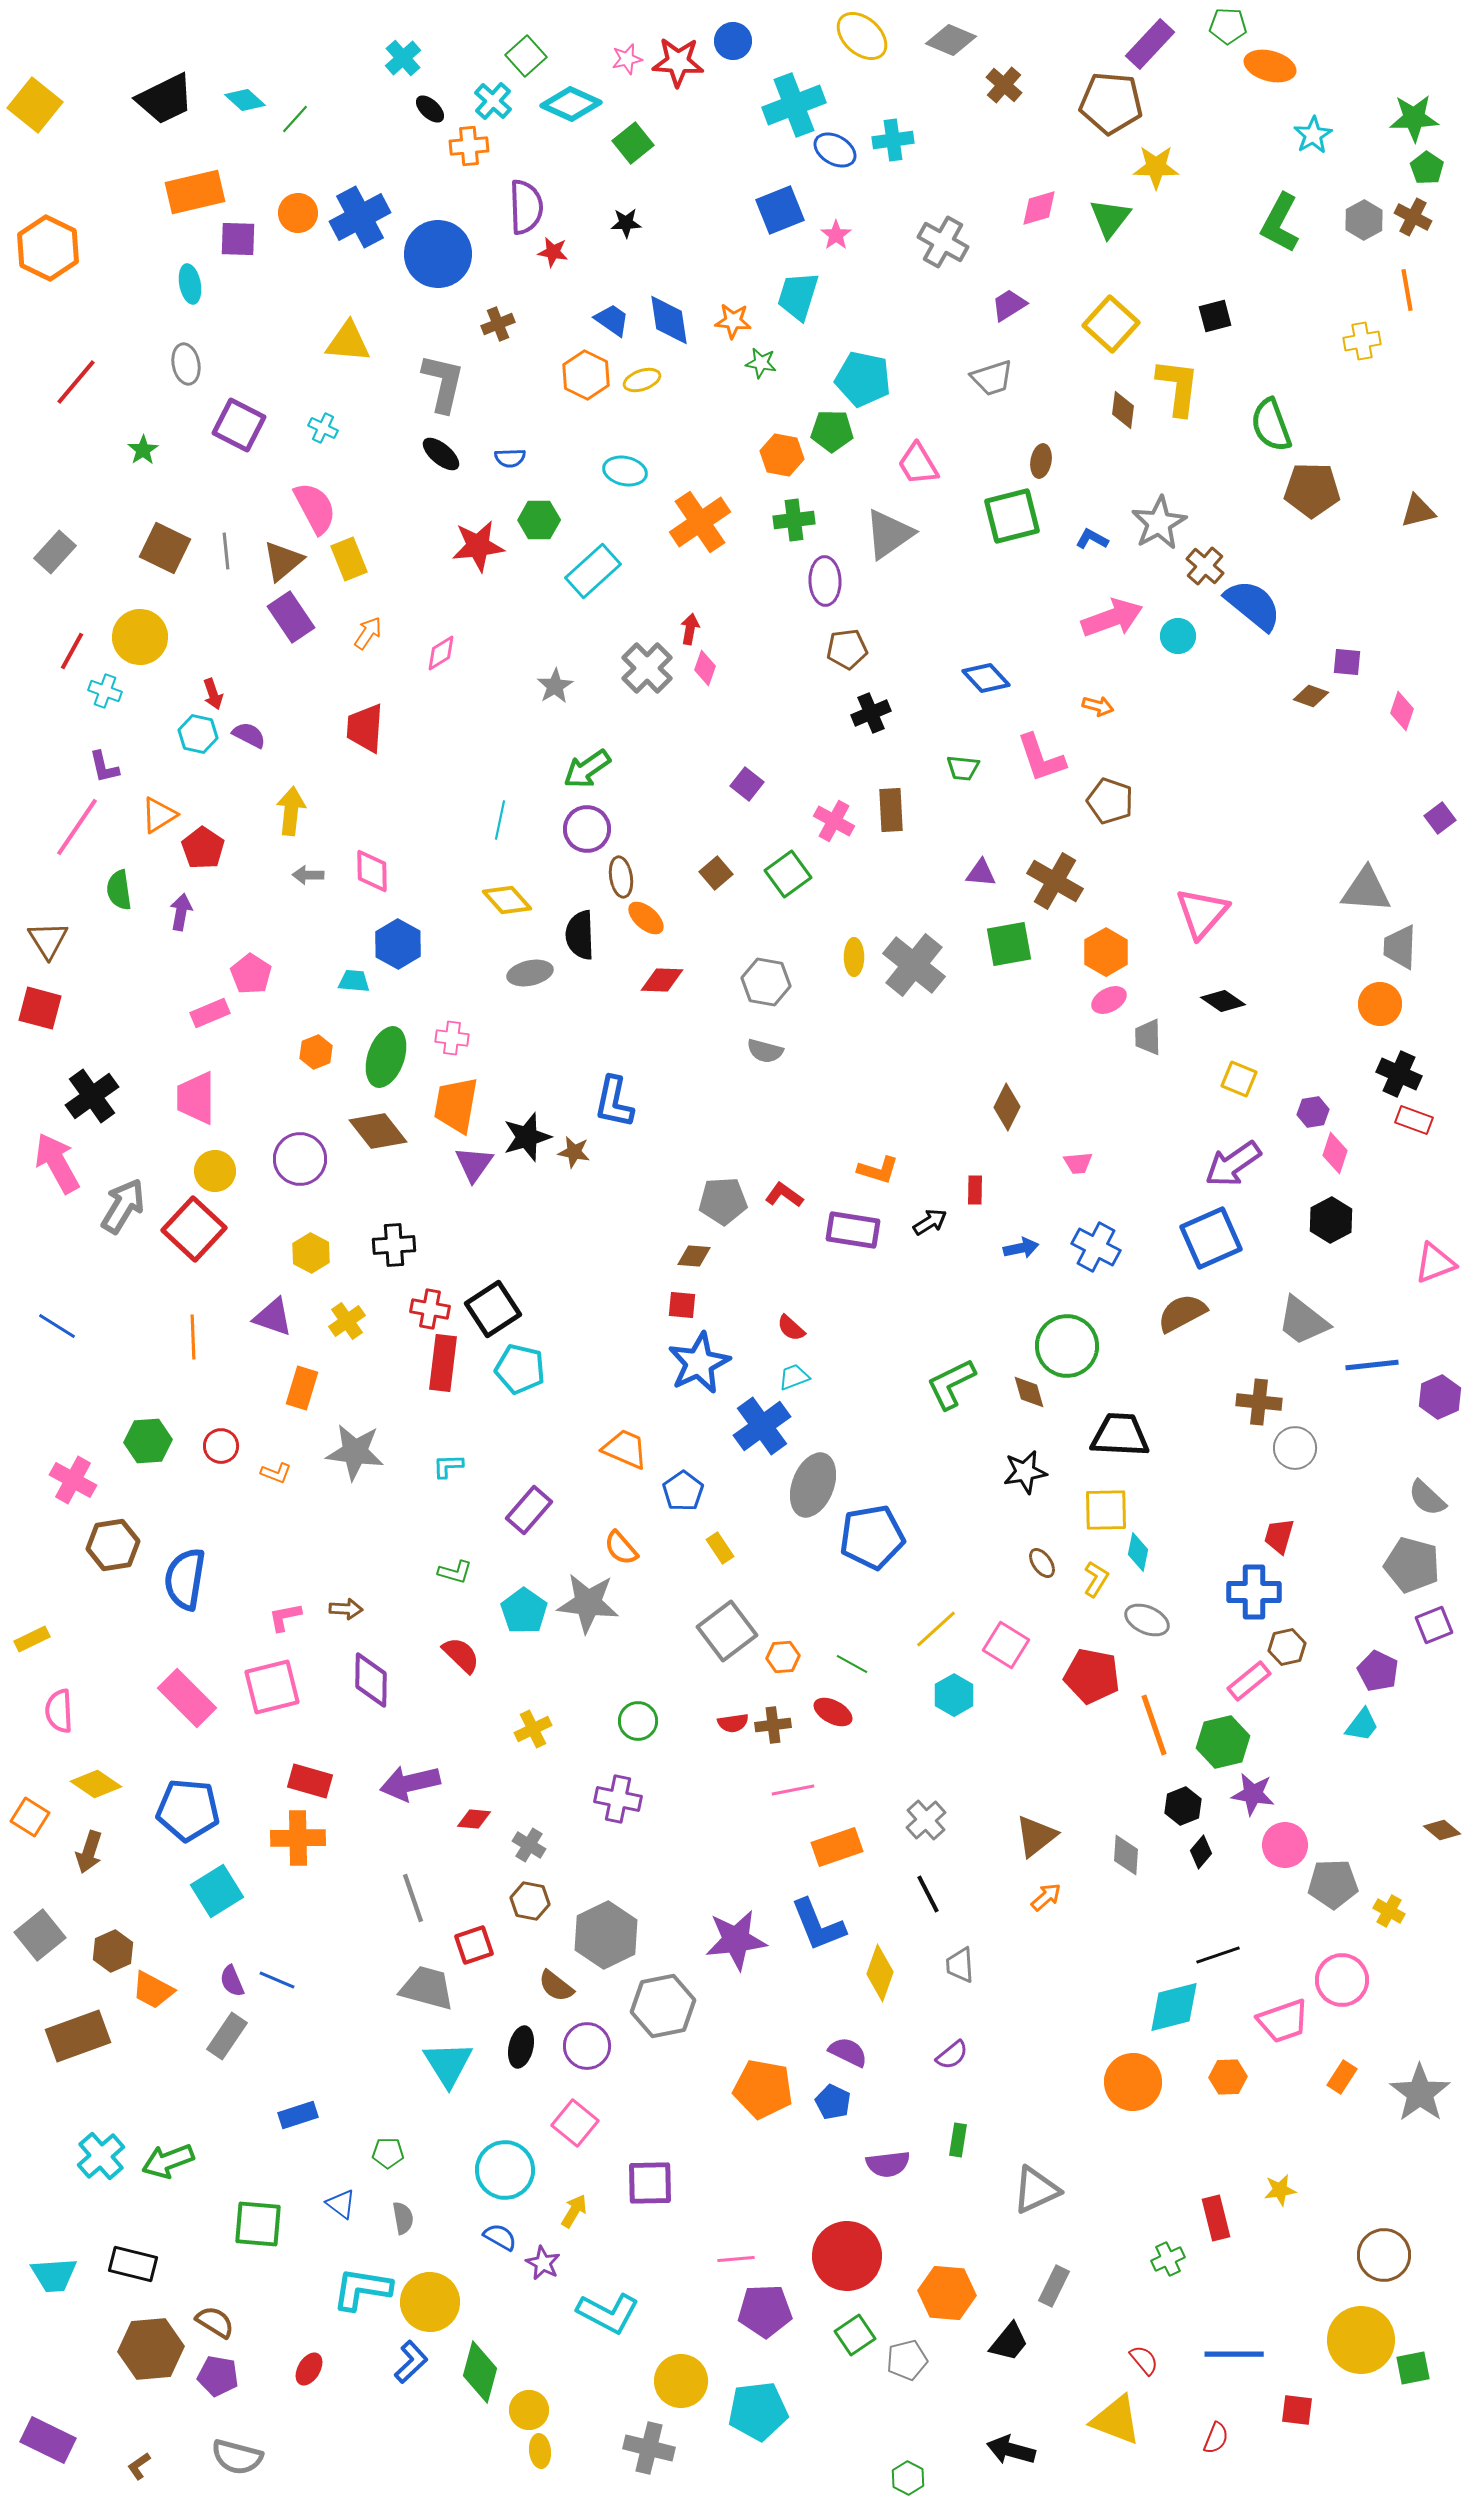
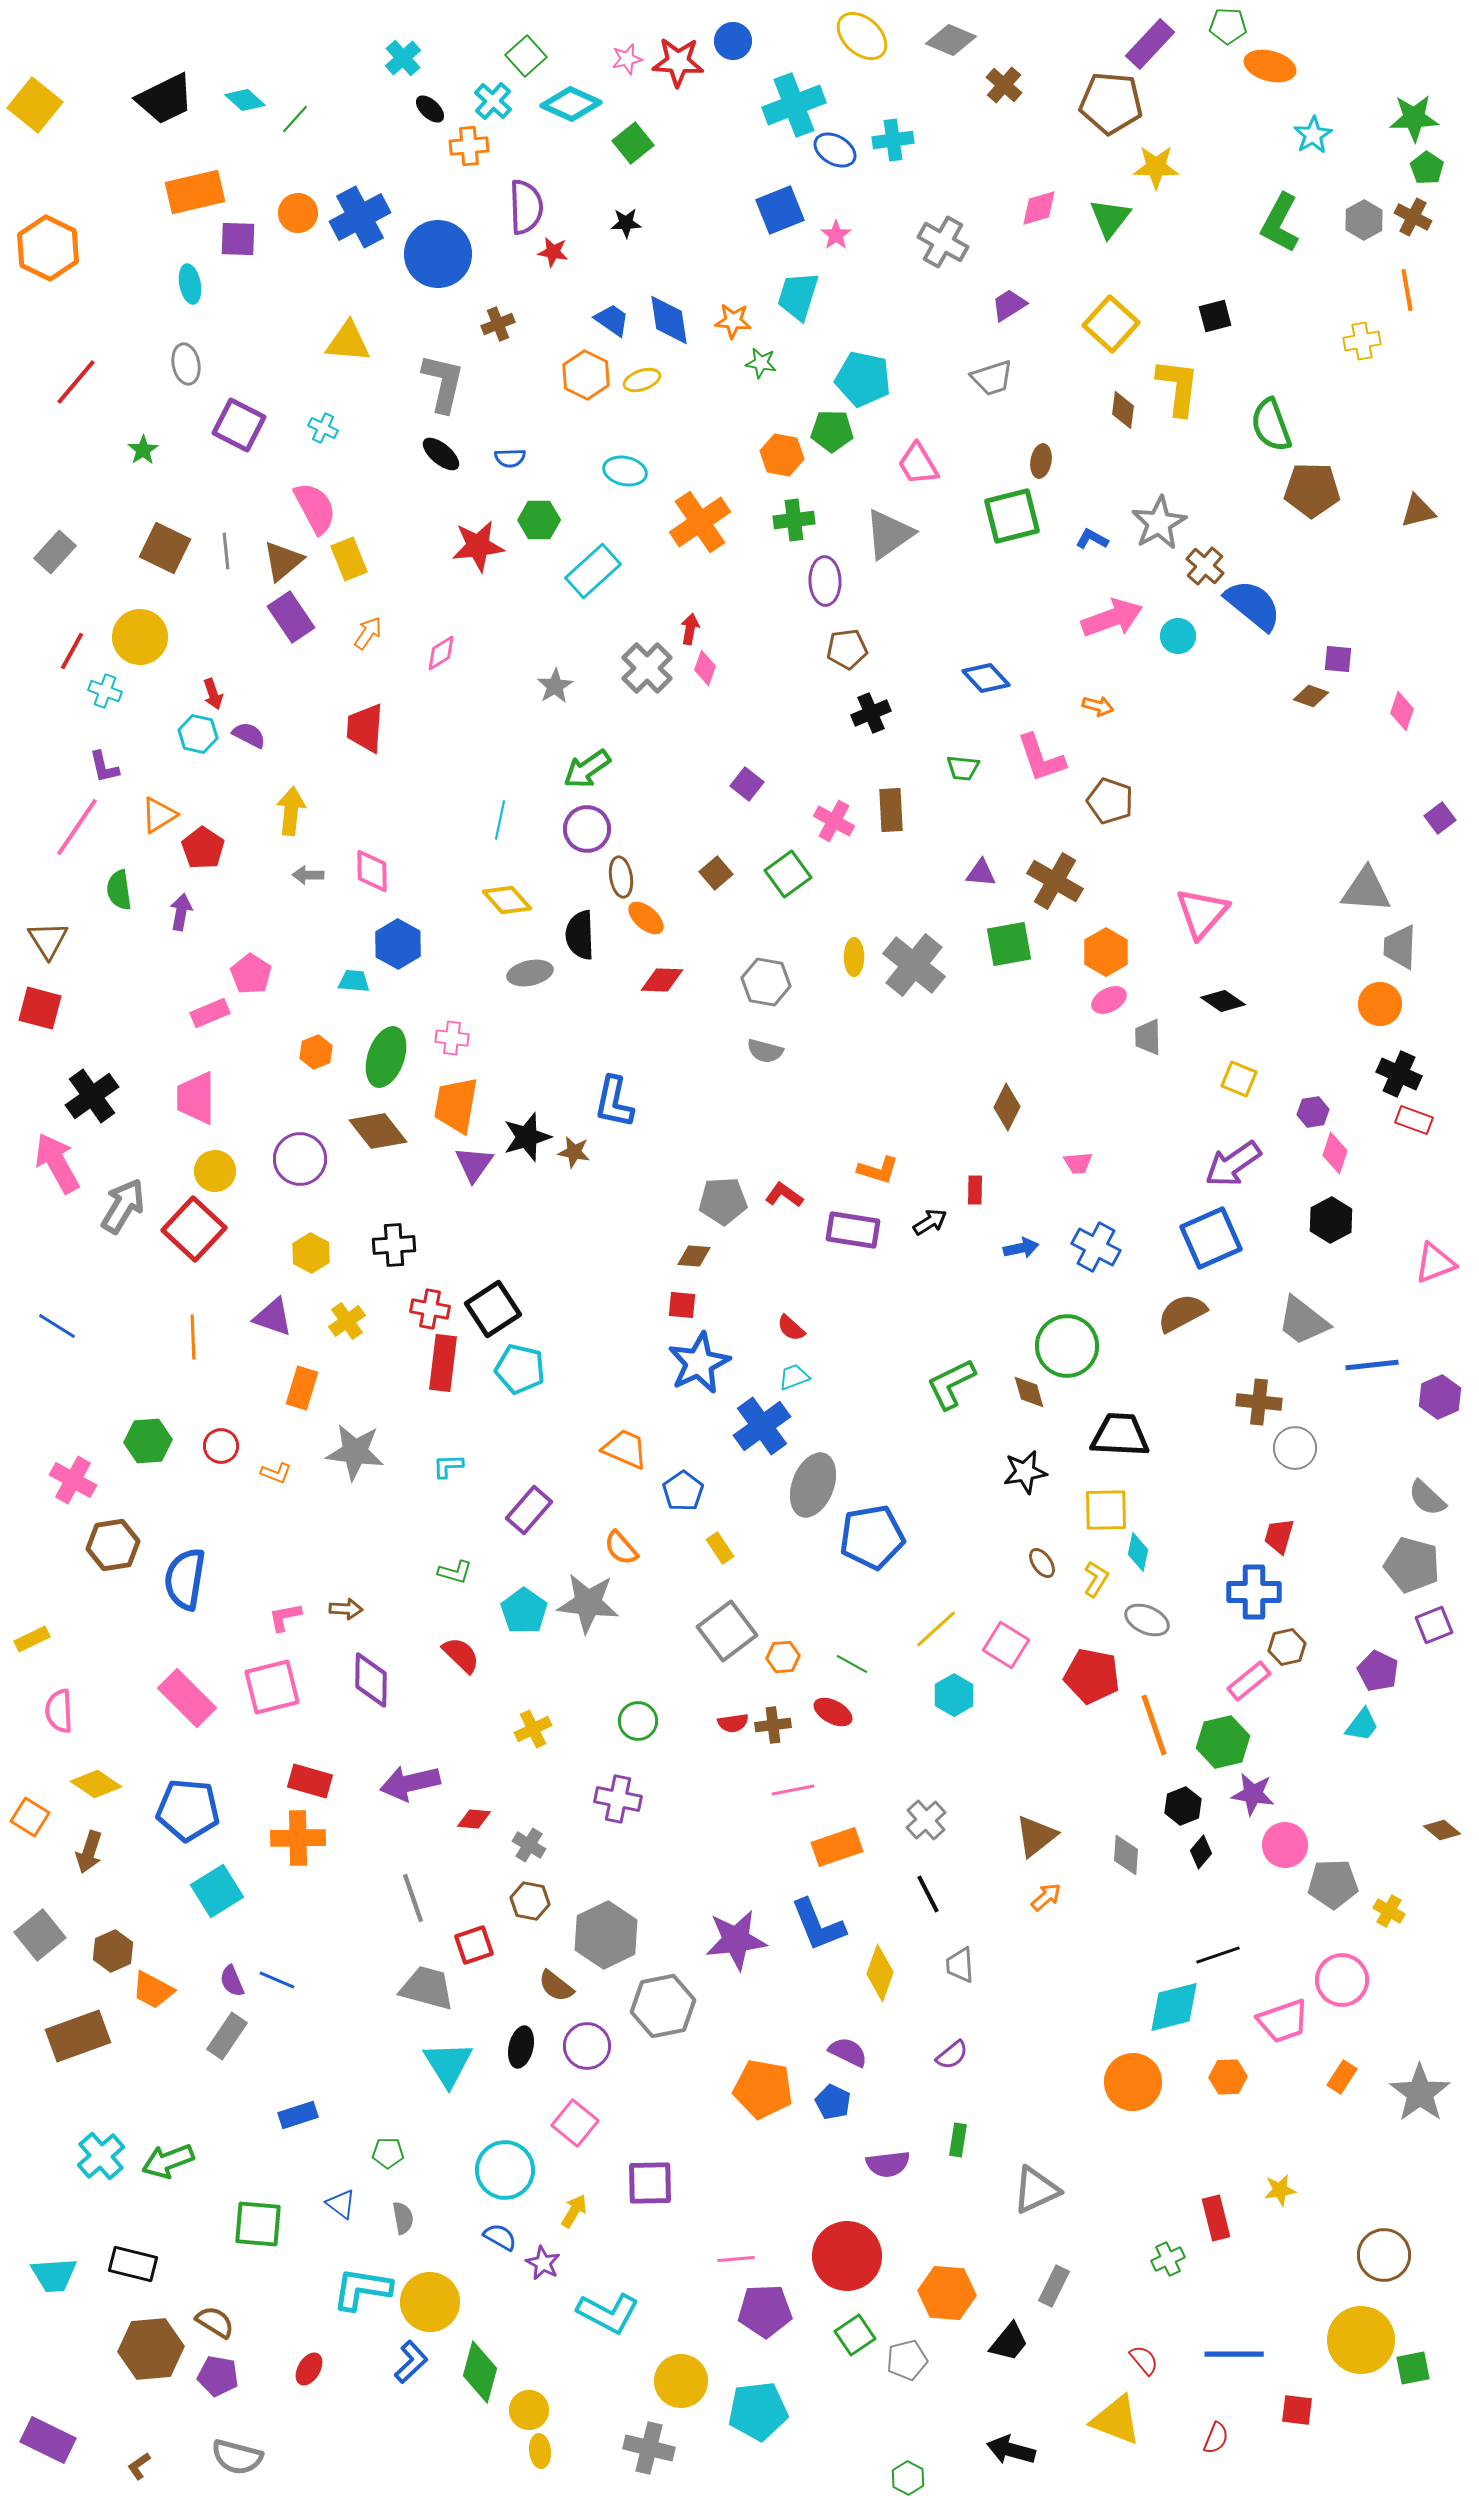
purple square at (1347, 662): moved 9 px left, 3 px up
